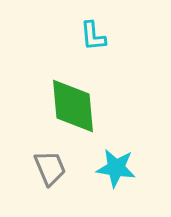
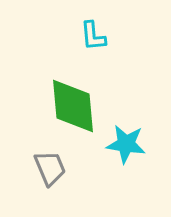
cyan star: moved 10 px right, 24 px up
